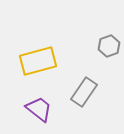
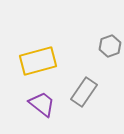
gray hexagon: moved 1 px right
purple trapezoid: moved 3 px right, 5 px up
